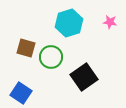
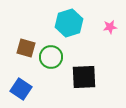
pink star: moved 5 px down; rotated 16 degrees counterclockwise
black square: rotated 32 degrees clockwise
blue square: moved 4 px up
